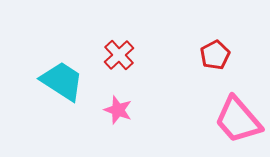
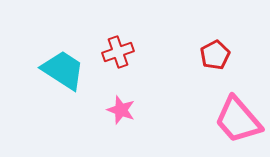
red cross: moved 1 px left, 3 px up; rotated 24 degrees clockwise
cyan trapezoid: moved 1 px right, 11 px up
pink star: moved 3 px right
